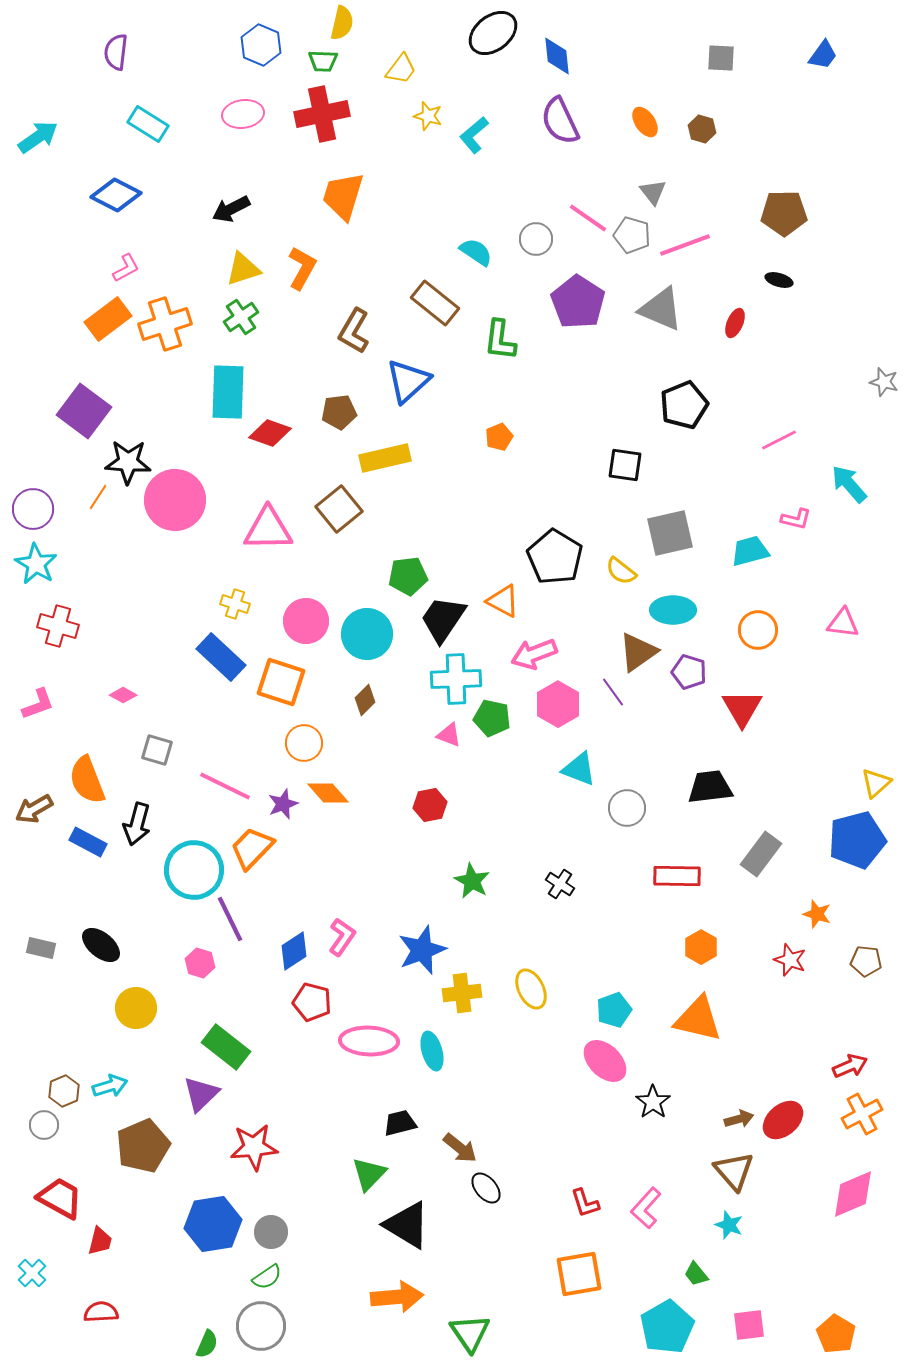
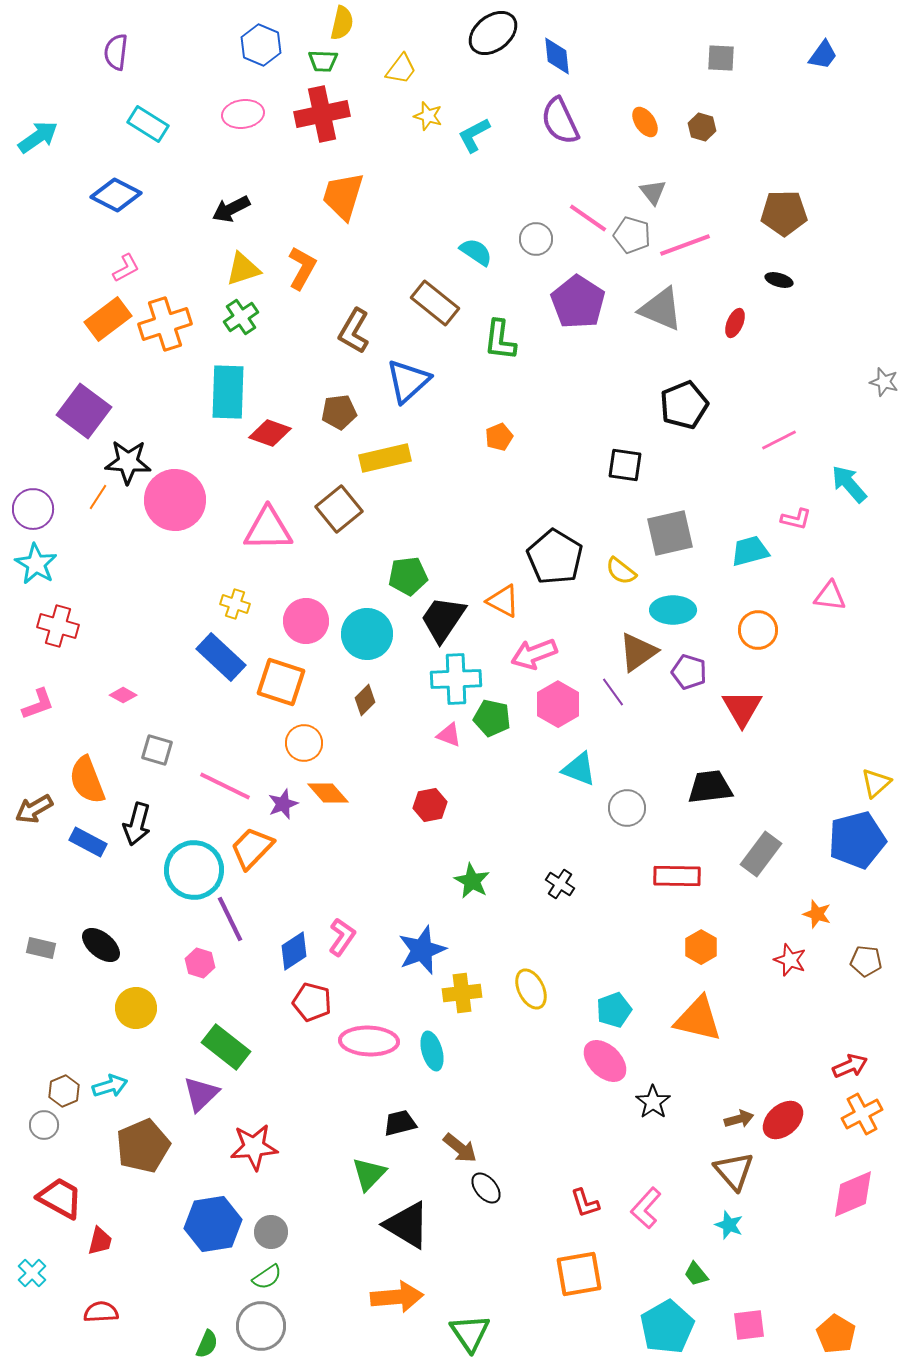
brown hexagon at (702, 129): moved 2 px up
cyan L-shape at (474, 135): rotated 12 degrees clockwise
pink triangle at (843, 623): moved 13 px left, 27 px up
